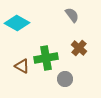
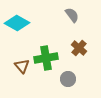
brown triangle: rotated 21 degrees clockwise
gray circle: moved 3 px right
